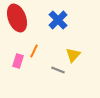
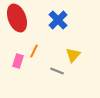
gray line: moved 1 px left, 1 px down
